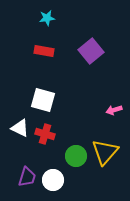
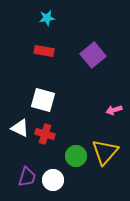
purple square: moved 2 px right, 4 px down
